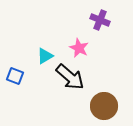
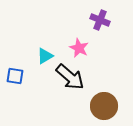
blue square: rotated 12 degrees counterclockwise
